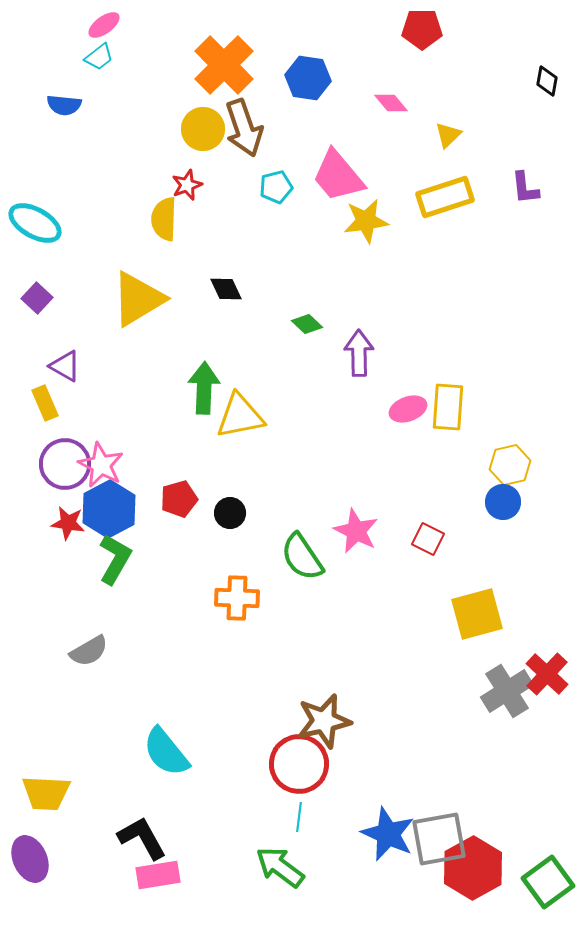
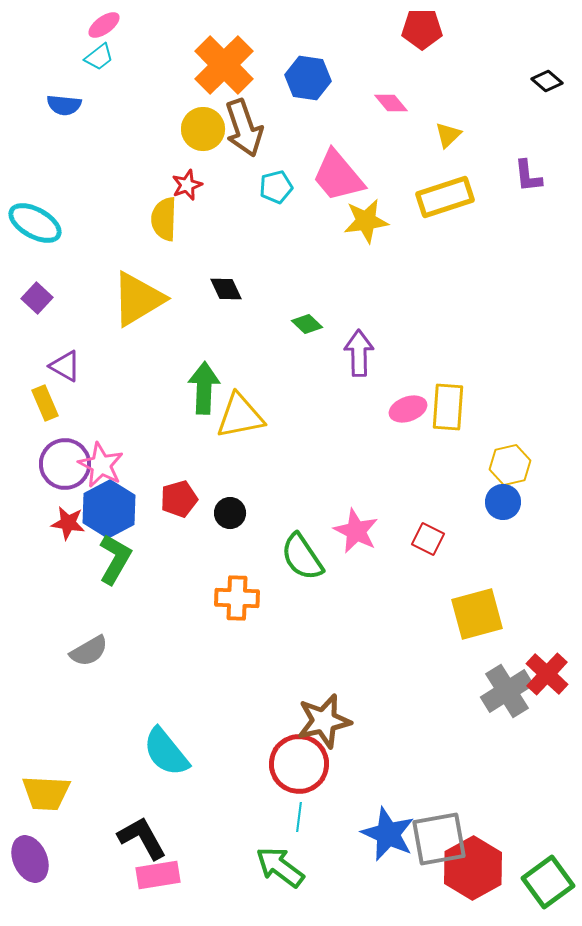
black diamond at (547, 81): rotated 60 degrees counterclockwise
purple L-shape at (525, 188): moved 3 px right, 12 px up
